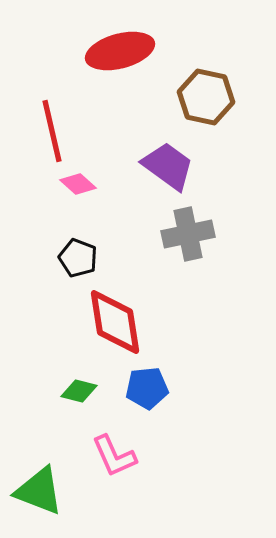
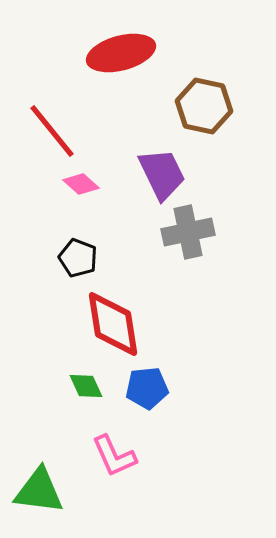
red ellipse: moved 1 px right, 2 px down
brown hexagon: moved 2 px left, 9 px down
red line: rotated 26 degrees counterclockwise
purple trapezoid: moved 6 px left, 8 px down; rotated 28 degrees clockwise
pink diamond: moved 3 px right
gray cross: moved 2 px up
red diamond: moved 2 px left, 2 px down
green diamond: moved 7 px right, 5 px up; rotated 51 degrees clockwise
green triangle: rotated 14 degrees counterclockwise
